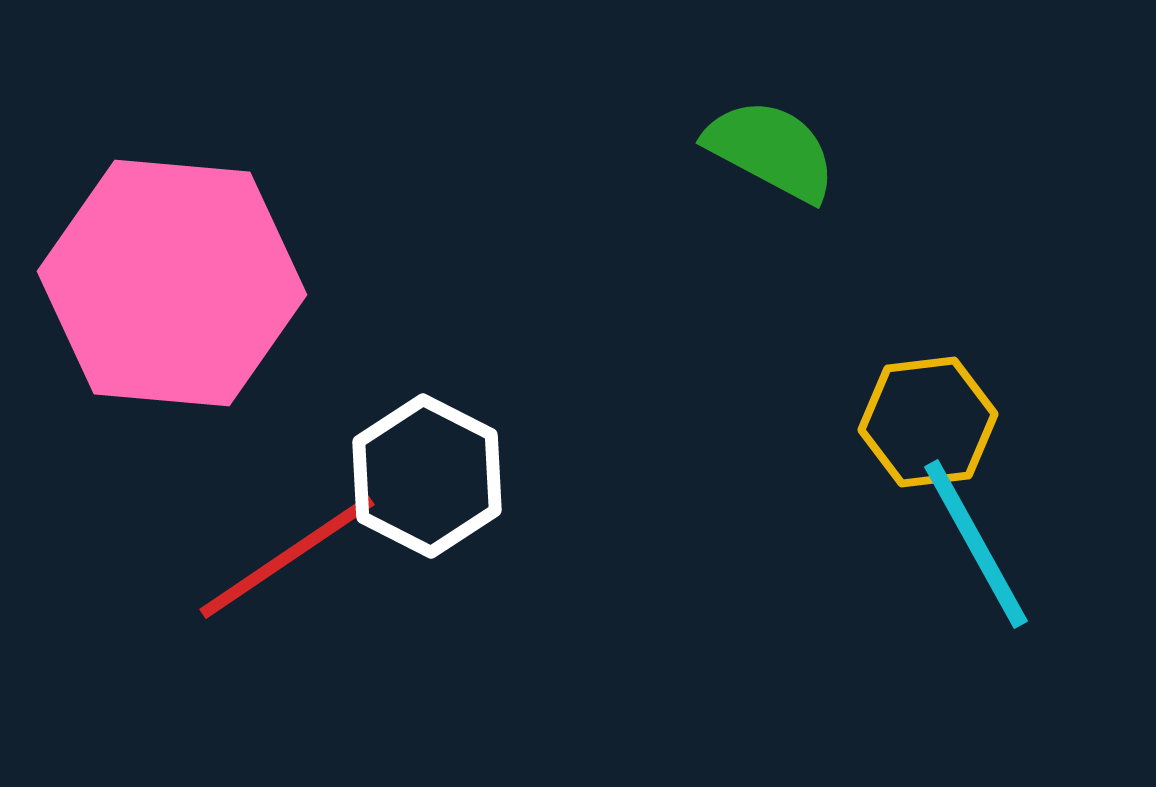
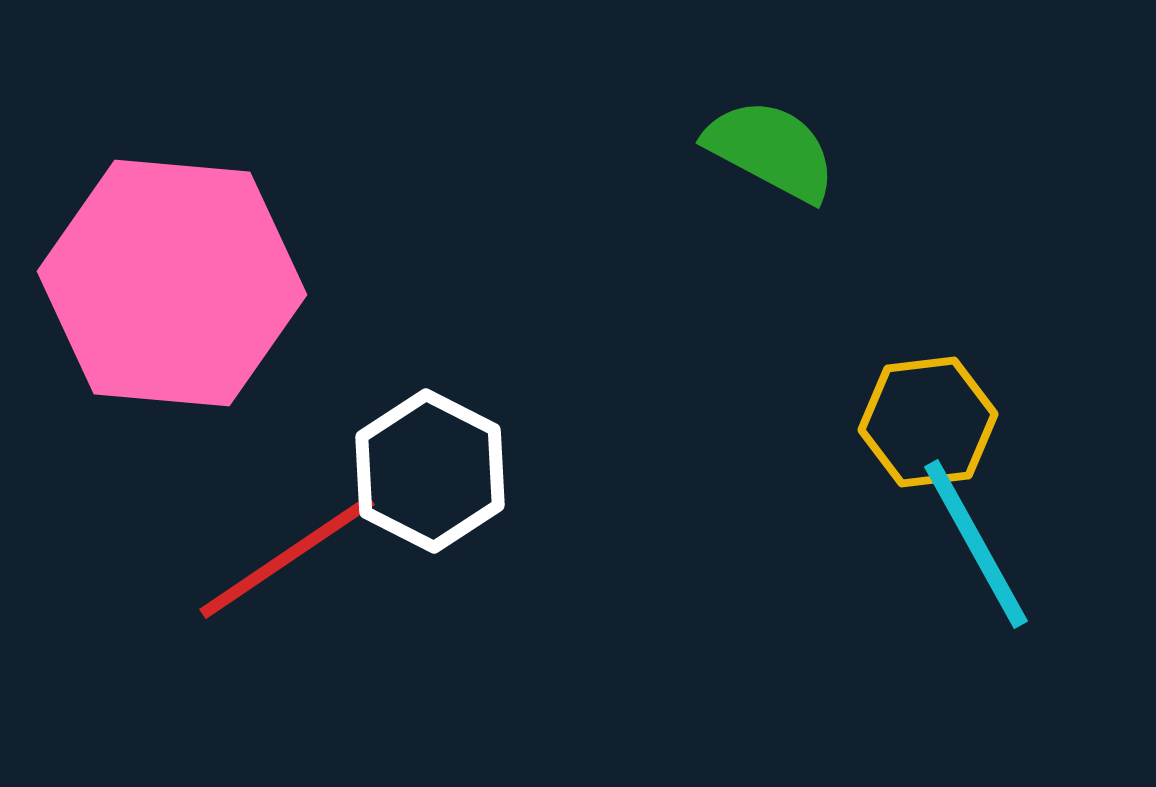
white hexagon: moved 3 px right, 5 px up
